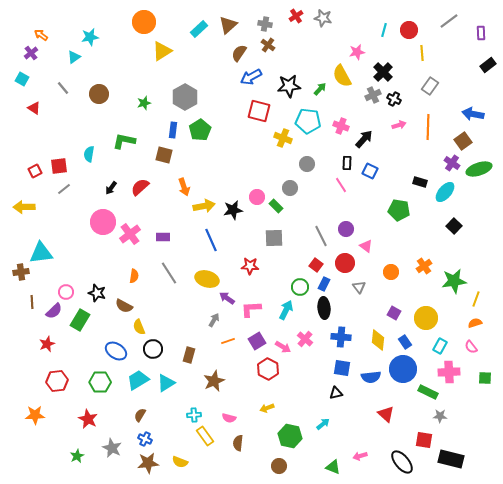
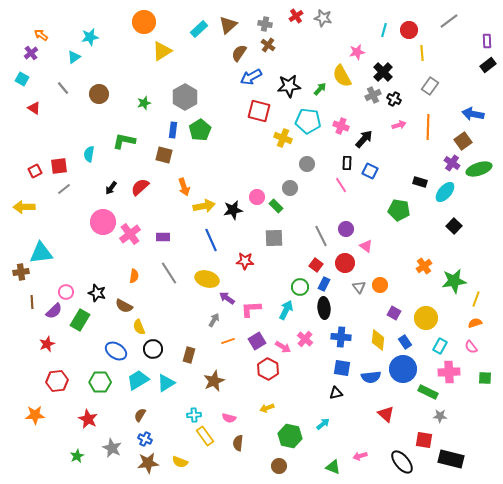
purple rectangle at (481, 33): moved 6 px right, 8 px down
red star at (250, 266): moved 5 px left, 5 px up
orange circle at (391, 272): moved 11 px left, 13 px down
